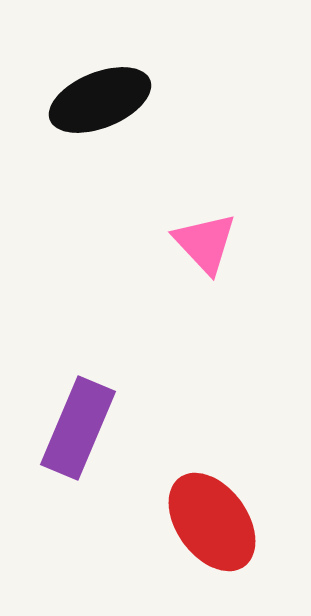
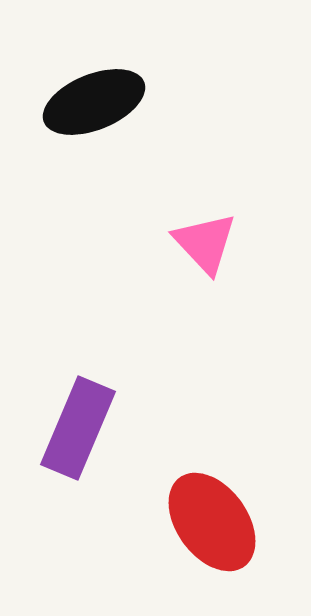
black ellipse: moved 6 px left, 2 px down
